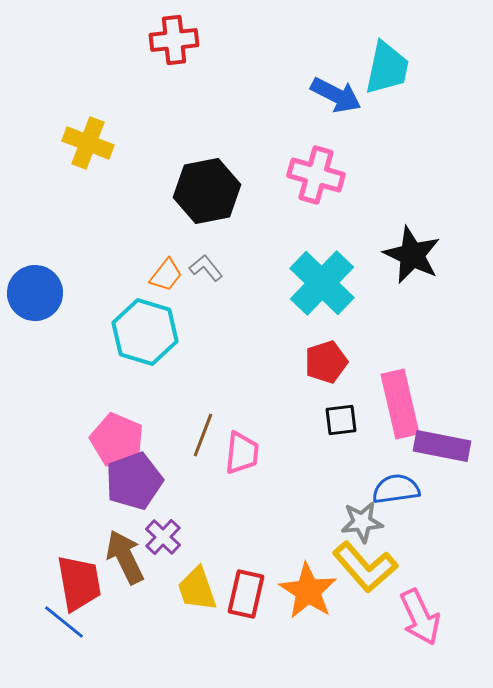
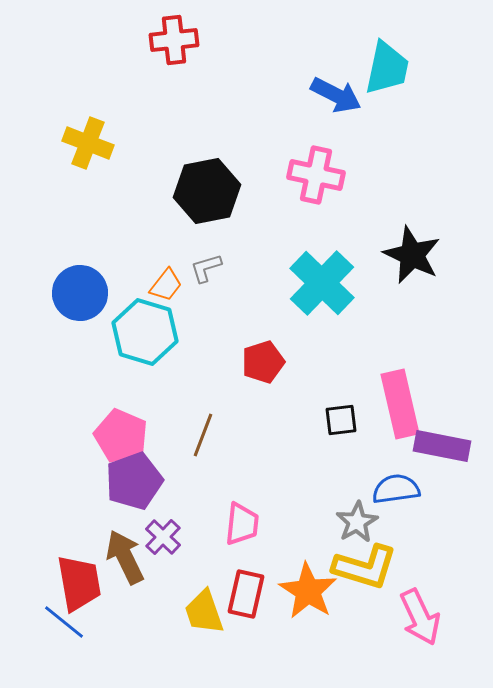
pink cross: rotated 4 degrees counterclockwise
gray L-shape: rotated 68 degrees counterclockwise
orange trapezoid: moved 10 px down
blue circle: moved 45 px right
red pentagon: moved 63 px left
pink pentagon: moved 4 px right, 4 px up
pink trapezoid: moved 71 px down
gray star: moved 5 px left; rotated 24 degrees counterclockwise
yellow L-shape: rotated 32 degrees counterclockwise
yellow trapezoid: moved 7 px right, 23 px down
